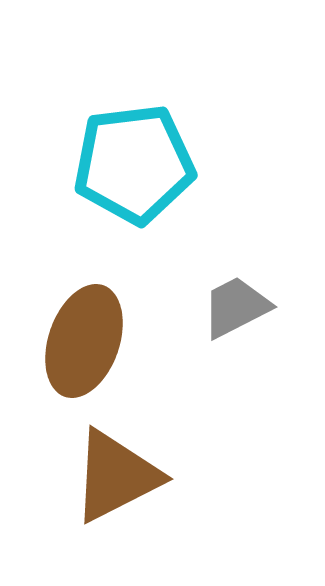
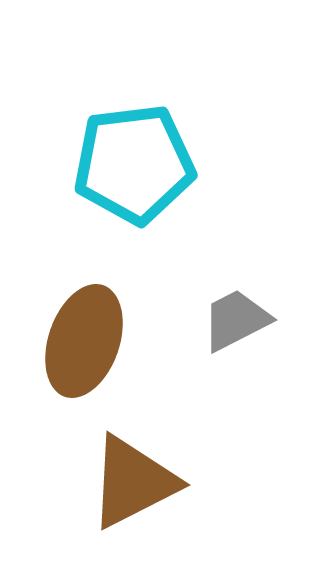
gray trapezoid: moved 13 px down
brown triangle: moved 17 px right, 6 px down
